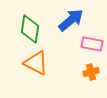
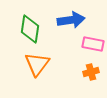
blue arrow: rotated 32 degrees clockwise
pink rectangle: moved 1 px right
orange triangle: moved 1 px right, 1 px down; rotated 40 degrees clockwise
